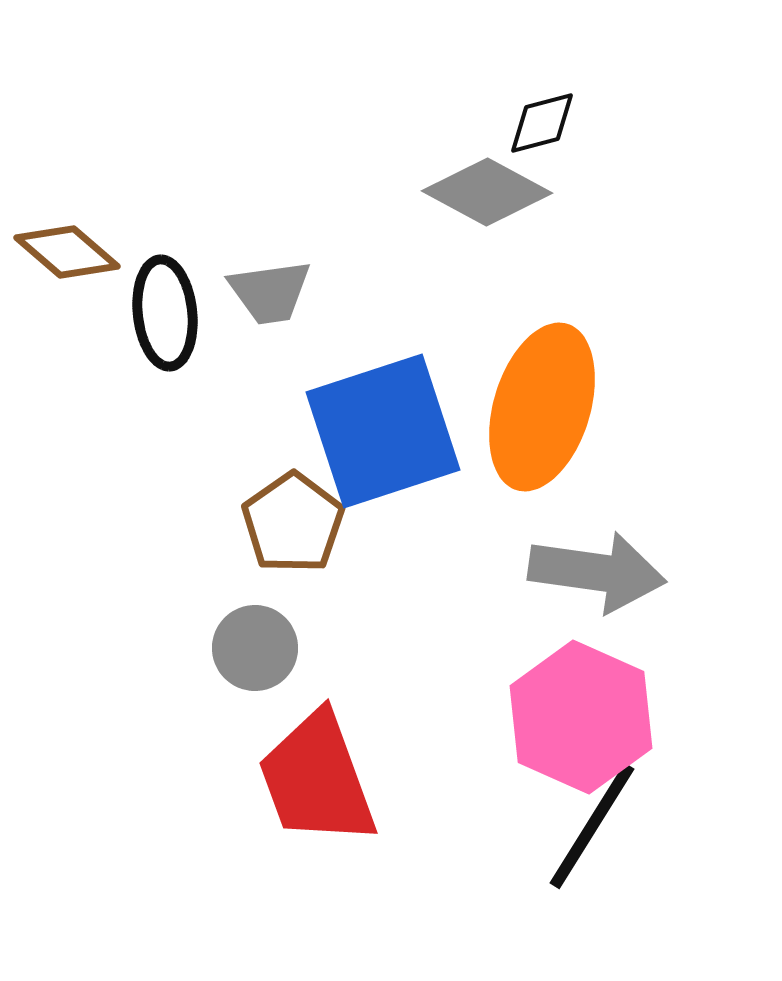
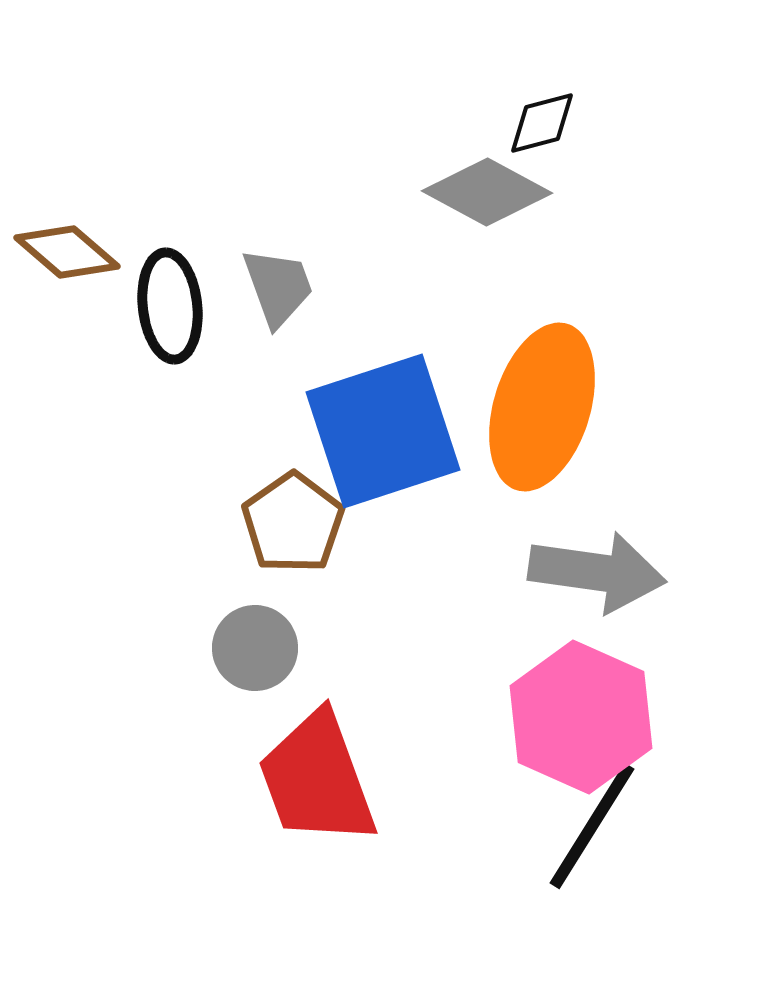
gray trapezoid: moved 8 px right, 5 px up; rotated 102 degrees counterclockwise
black ellipse: moved 5 px right, 7 px up
